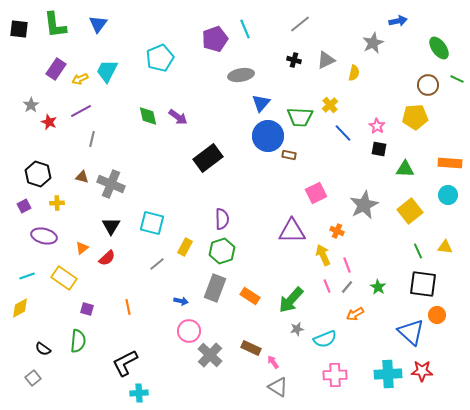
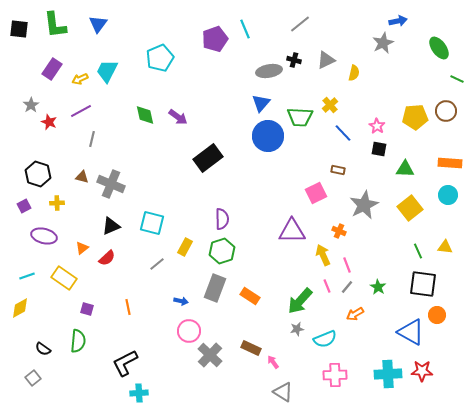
gray star at (373, 43): moved 10 px right
purple rectangle at (56, 69): moved 4 px left
gray ellipse at (241, 75): moved 28 px right, 4 px up
brown circle at (428, 85): moved 18 px right, 26 px down
green diamond at (148, 116): moved 3 px left, 1 px up
brown rectangle at (289, 155): moved 49 px right, 15 px down
yellow square at (410, 211): moved 3 px up
black triangle at (111, 226): rotated 36 degrees clockwise
orange cross at (337, 231): moved 2 px right
green arrow at (291, 300): moved 9 px right, 1 px down
blue triangle at (411, 332): rotated 12 degrees counterclockwise
gray triangle at (278, 387): moved 5 px right, 5 px down
